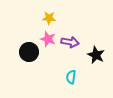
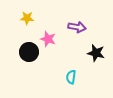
yellow star: moved 22 px left
purple arrow: moved 7 px right, 15 px up
black star: moved 2 px up; rotated 12 degrees counterclockwise
